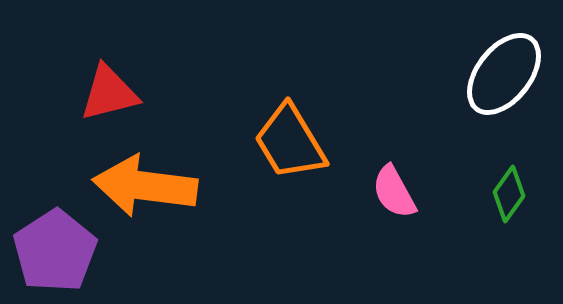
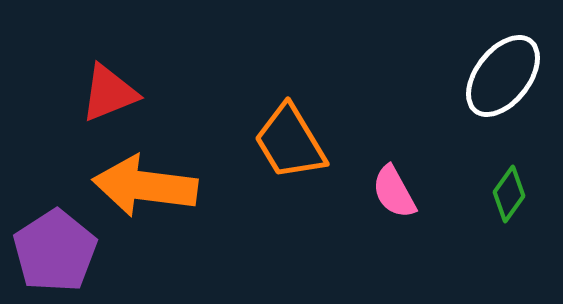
white ellipse: moved 1 px left, 2 px down
red triangle: rotated 8 degrees counterclockwise
